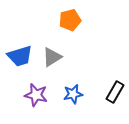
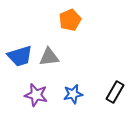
orange pentagon: rotated 10 degrees counterclockwise
gray triangle: moved 3 px left; rotated 25 degrees clockwise
